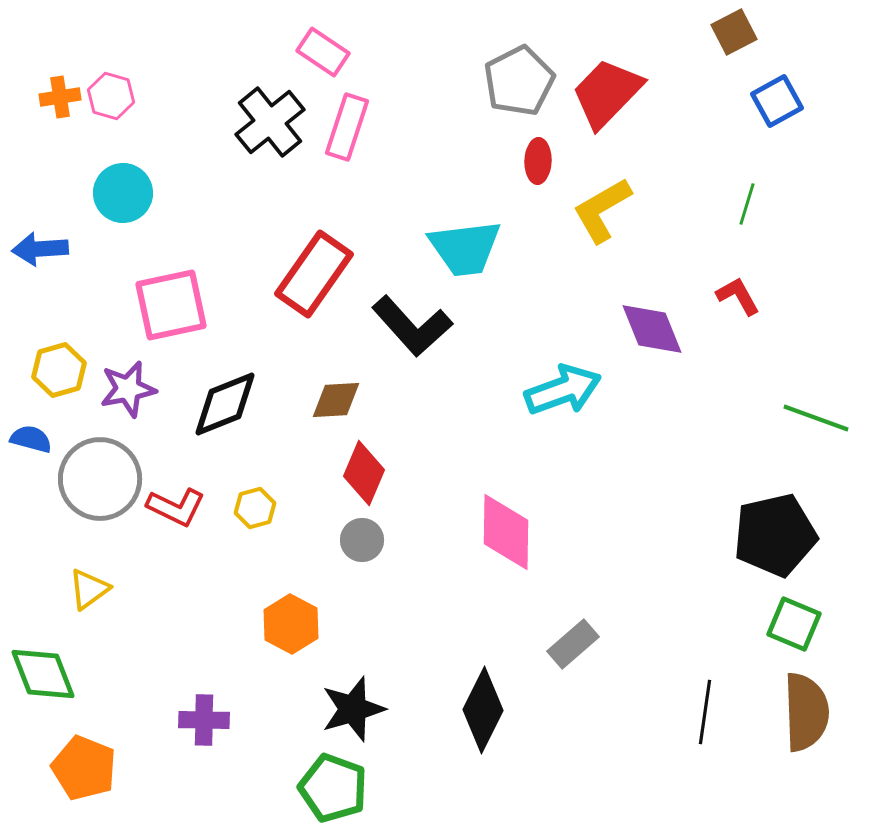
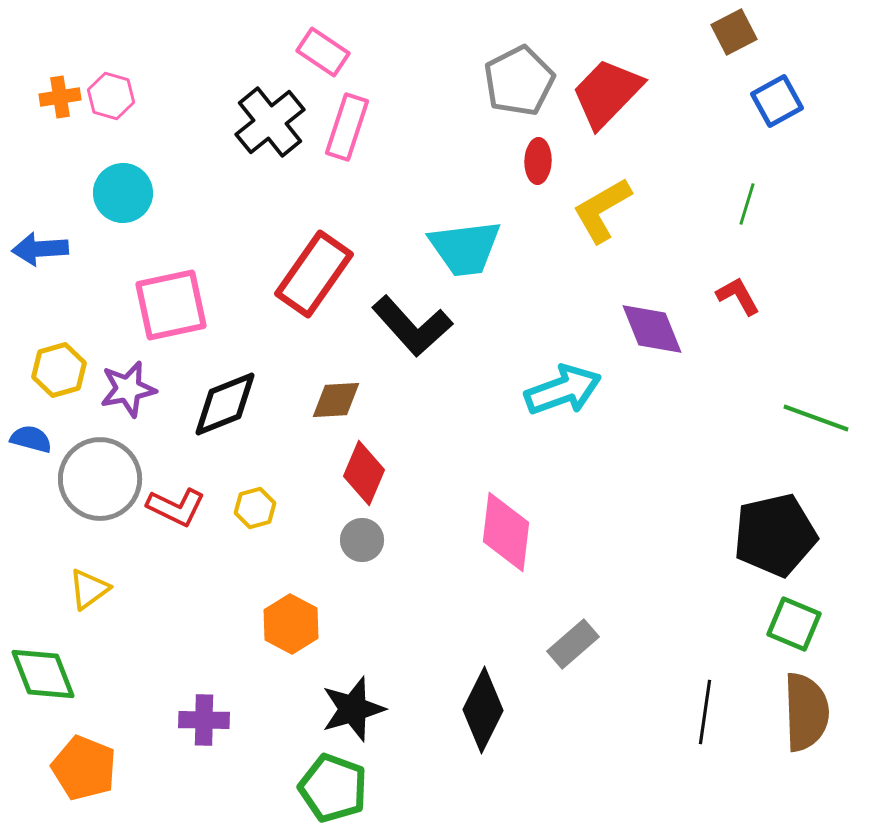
pink diamond at (506, 532): rotated 6 degrees clockwise
